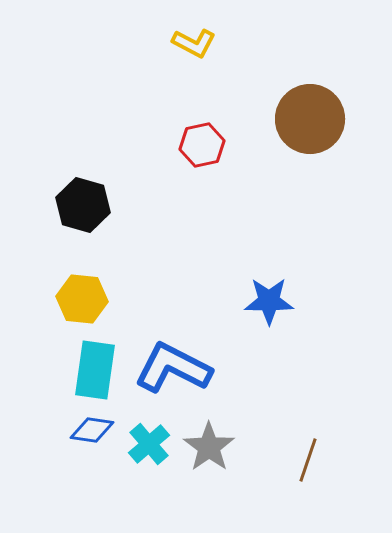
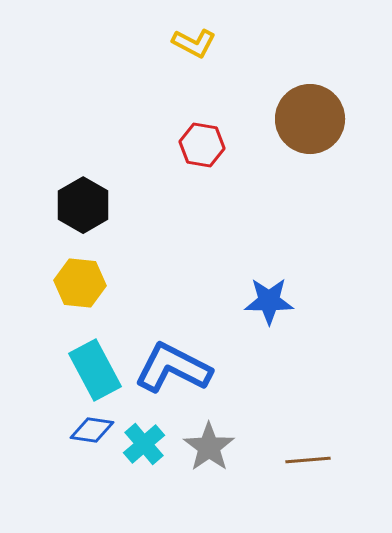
red hexagon: rotated 21 degrees clockwise
black hexagon: rotated 14 degrees clockwise
yellow hexagon: moved 2 px left, 16 px up
cyan rectangle: rotated 36 degrees counterclockwise
cyan cross: moved 5 px left
brown line: rotated 66 degrees clockwise
